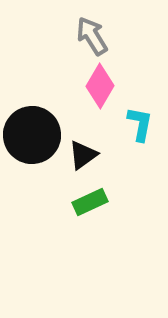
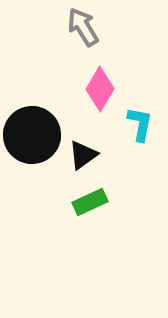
gray arrow: moved 9 px left, 9 px up
pink diamond: moved 3 px down
